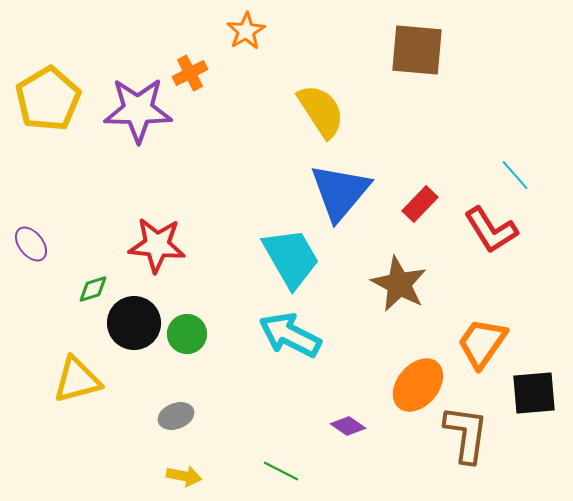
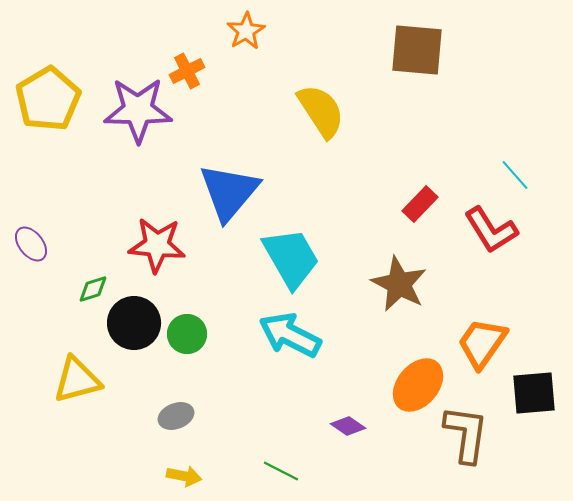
orange cross: moved 3 px left, 2 px up
blue triangle: moved 111 px left
